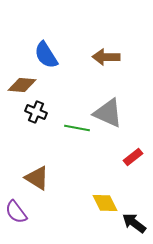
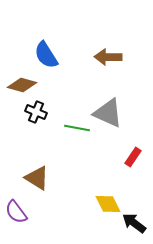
brown arrow: moved 2 px right
brown diamond: rotated 12 degrees clockwise
red rectangle: rotated 18 degrees counterclockwise
yellow diamond: moved 3 px right, 1 px down
